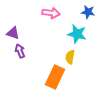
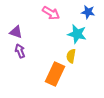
pink arrow: rotated 24 degrees clockwise
purple triangle: moved 3 px right, 1 px up
yellow semicircle: moved 1 px right, 1 px up
orange rectangle: moved 3 px up
